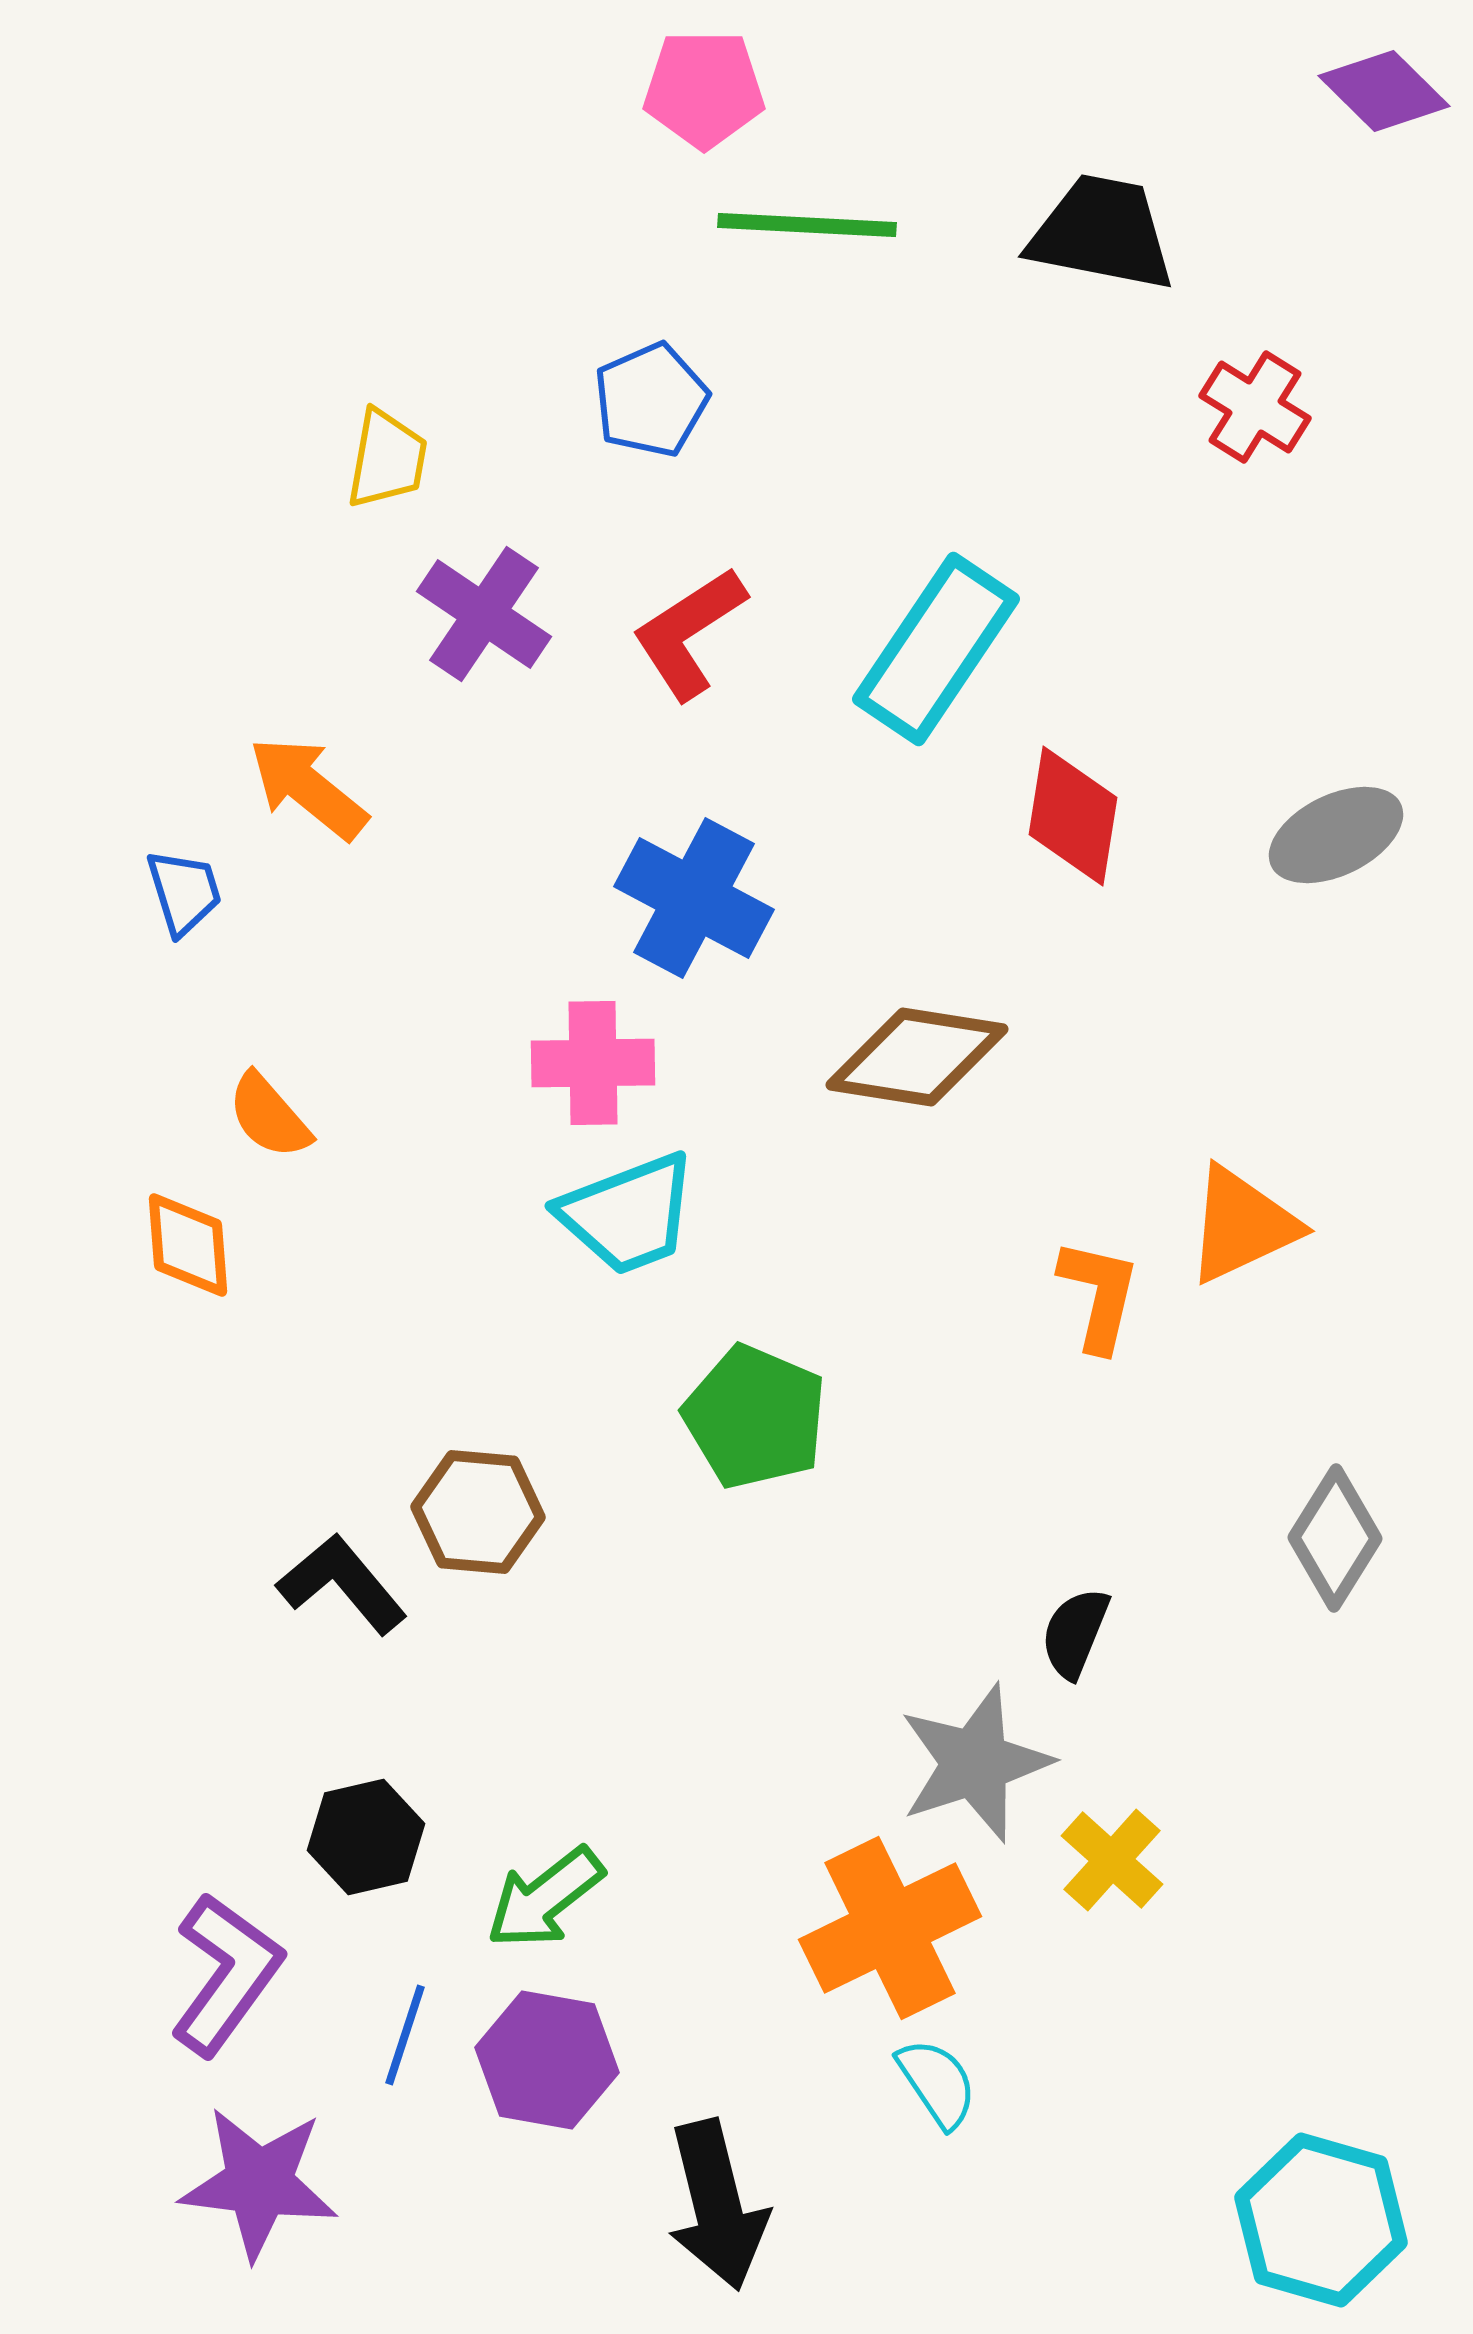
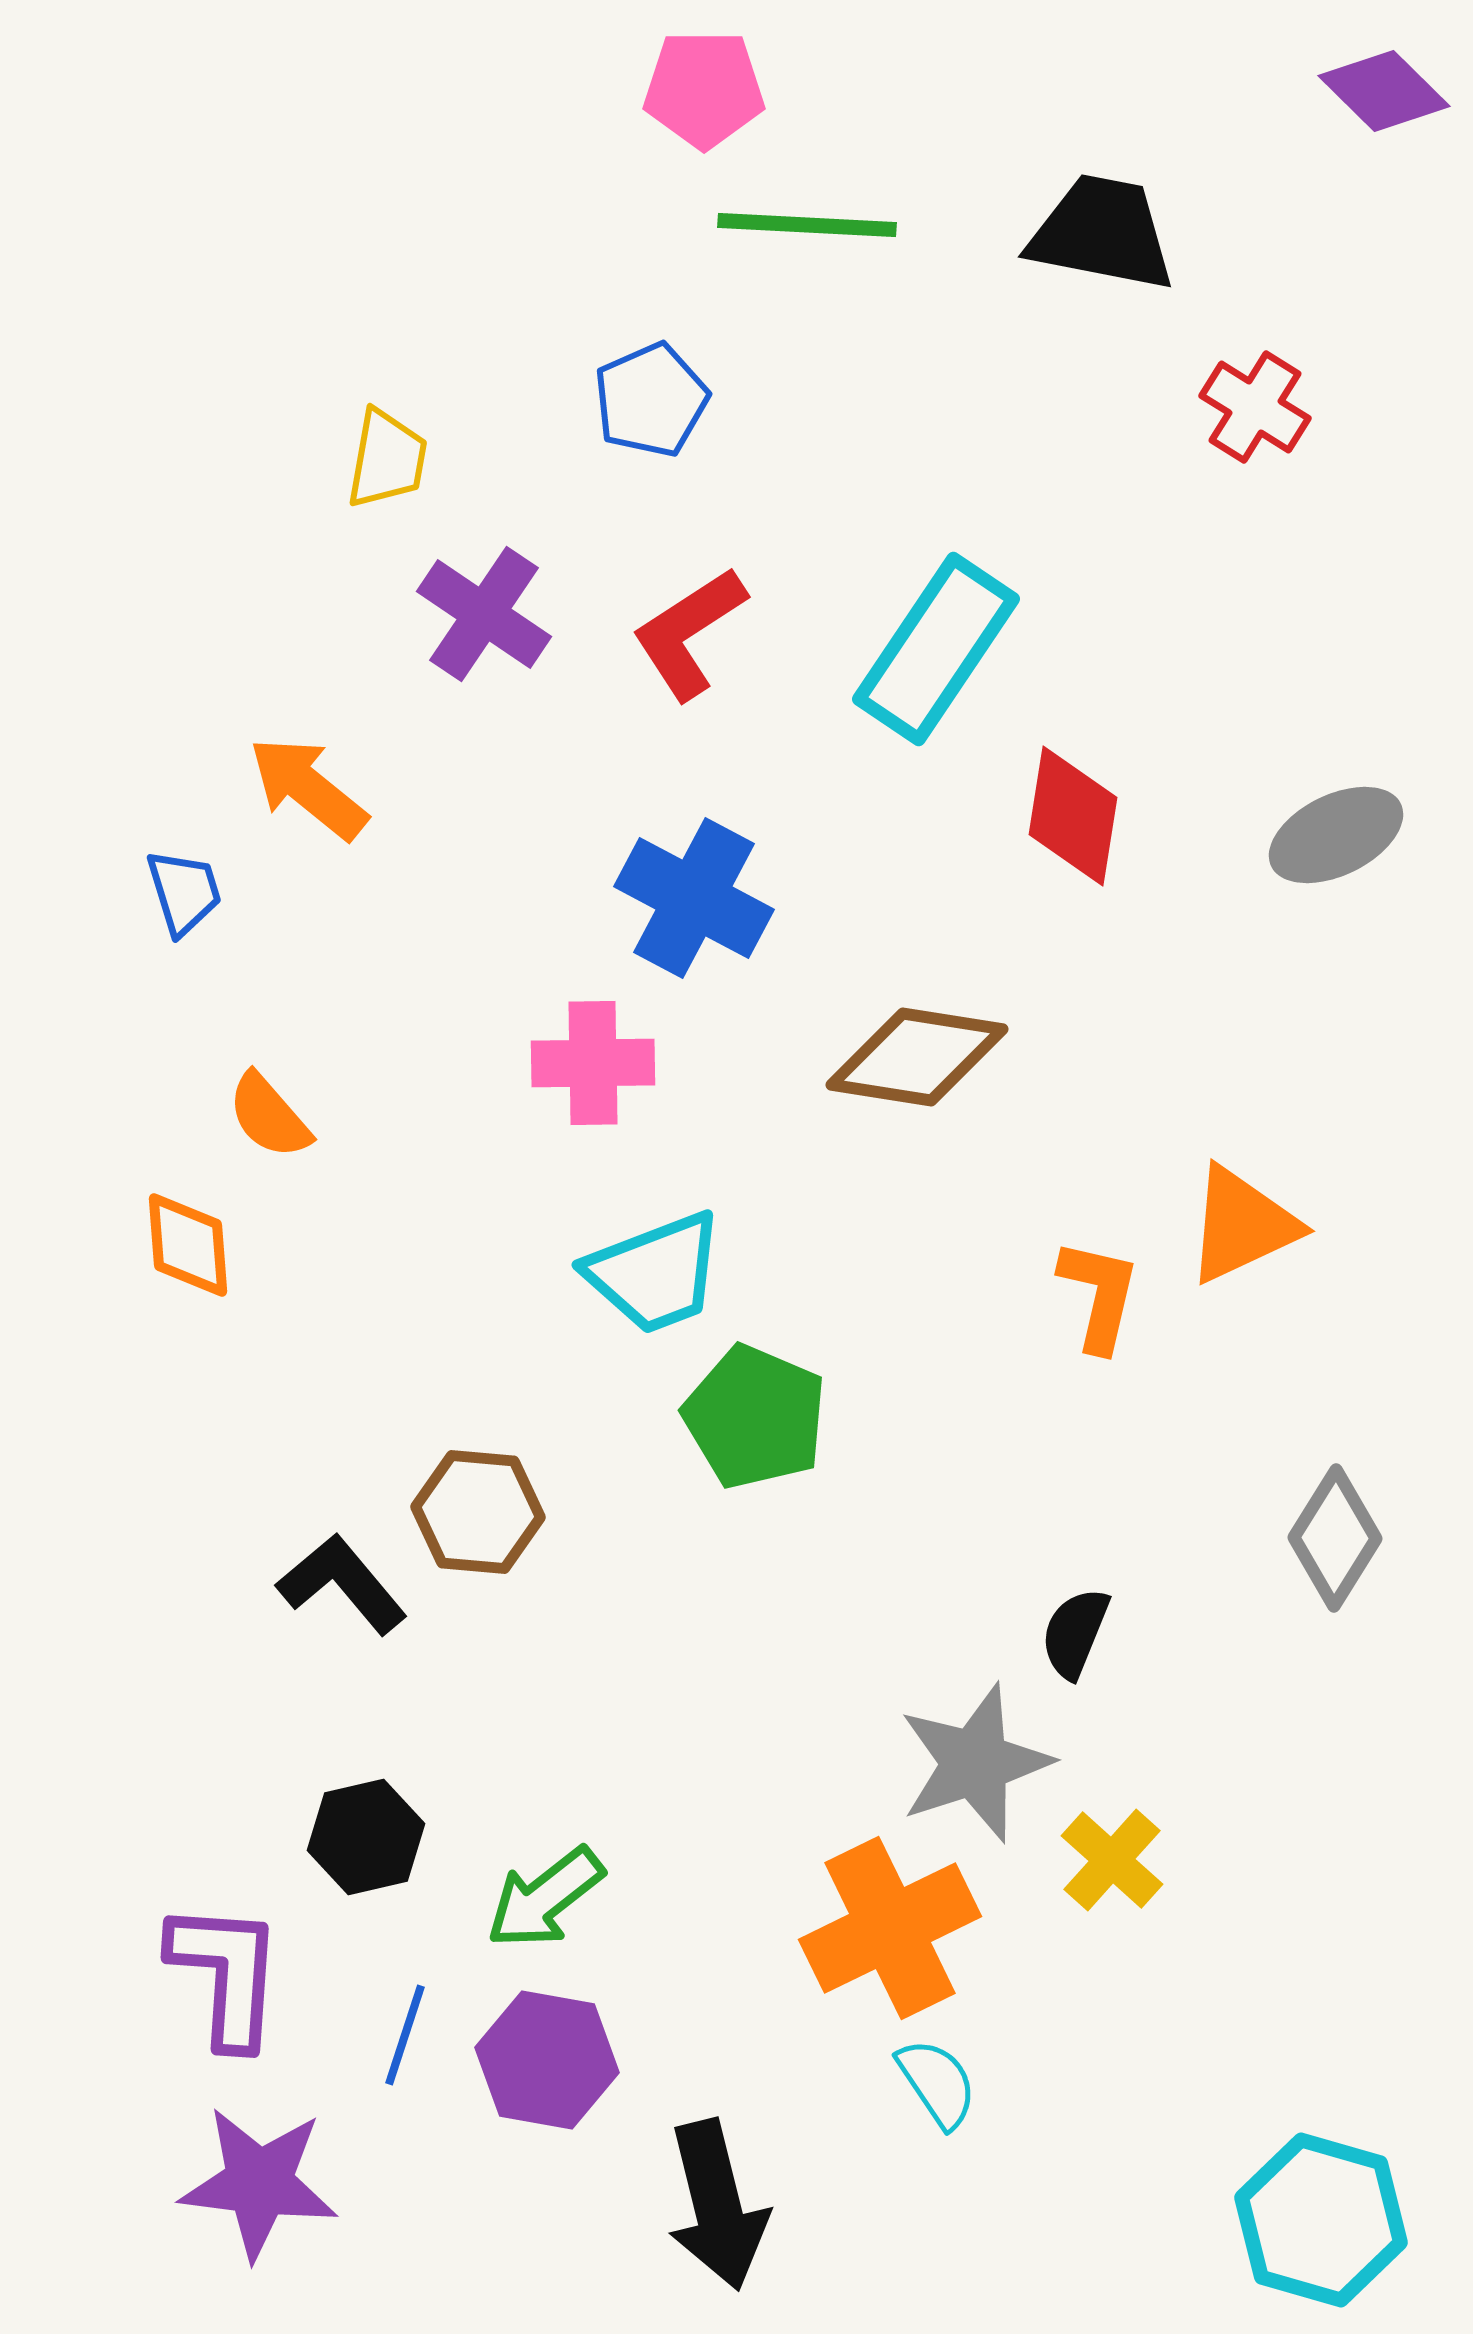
cyan trapezoid: moved 27 px right, 59 px down
purple L-shape: rotated 32 degrees counterclockwise
